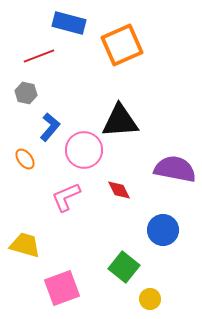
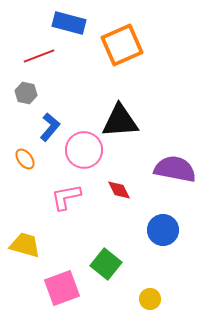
pink L-shape: rotated 12 degrees clockwise
green square: moved 18 px left, 3 px up
